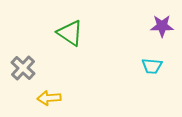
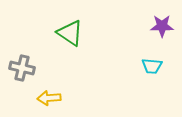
gray cross: moved 1 px left; rotated 30 degrees counterclockwise
